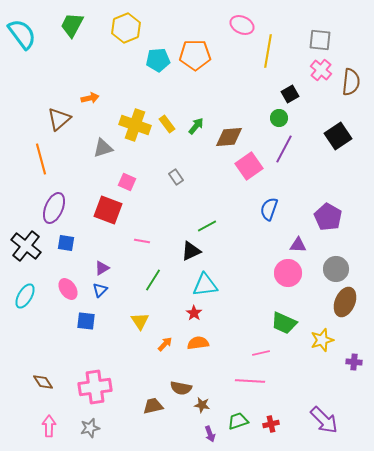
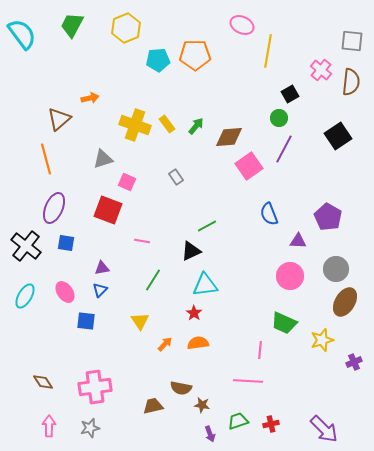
gray square at (320, 40): moved 32 px right, 1 px down
gray triangle at (103, 148): moved 11 px down
orange line at (41, 159): moved 5 px right
blue semicircle at (269, 209): moved 5 px down; rotated 40 degrees counterclockwise
purple triangle at (298, 245): moved 4 px up
purple triangle at (102, 268): rotated 21 degrees clockwise
pink circle at (288, 273): moved 2 px right, 3 px down
pink ellipse at (68, 289): moved 3 px left, 3 px down
brown ellipse at (345, 302): rotated 8 degrees clockwise
pink line at (261, 353): moved 1 px left, 3 px up; rotated 72 degrees counterclockwise
purple cross at (354, 362): rotated 28 degrees counterclockwise
pink line at (250, 381): moved 2 px left
purple arrow at (324, 420): moved 9 px down
